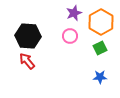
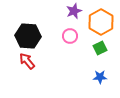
purple star: moved 2 px up
